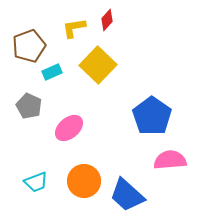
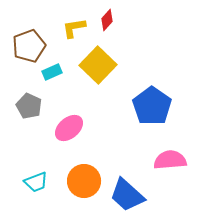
blue pentagon: moved 10 px up
